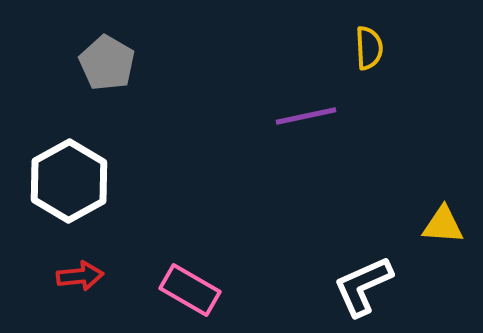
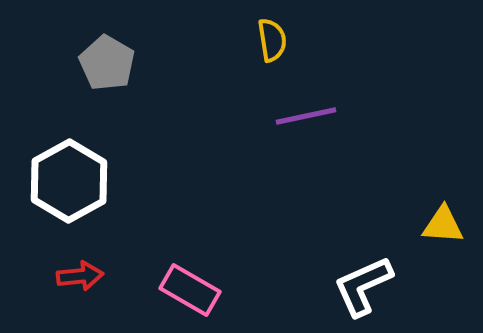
yellow semicircle: moved 97 px left, 8 px up; rotated 6 degrees counterclockwise
